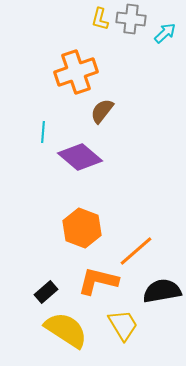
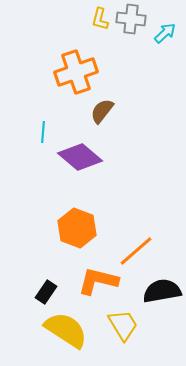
orange hexagon: moved 5 px left
black rectangle: rotated 15 degrees counterclockwise
